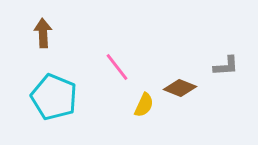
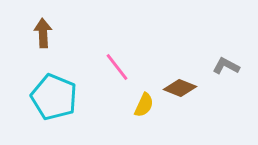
gray L-shape: rotated 148 degrees counterclockwise
